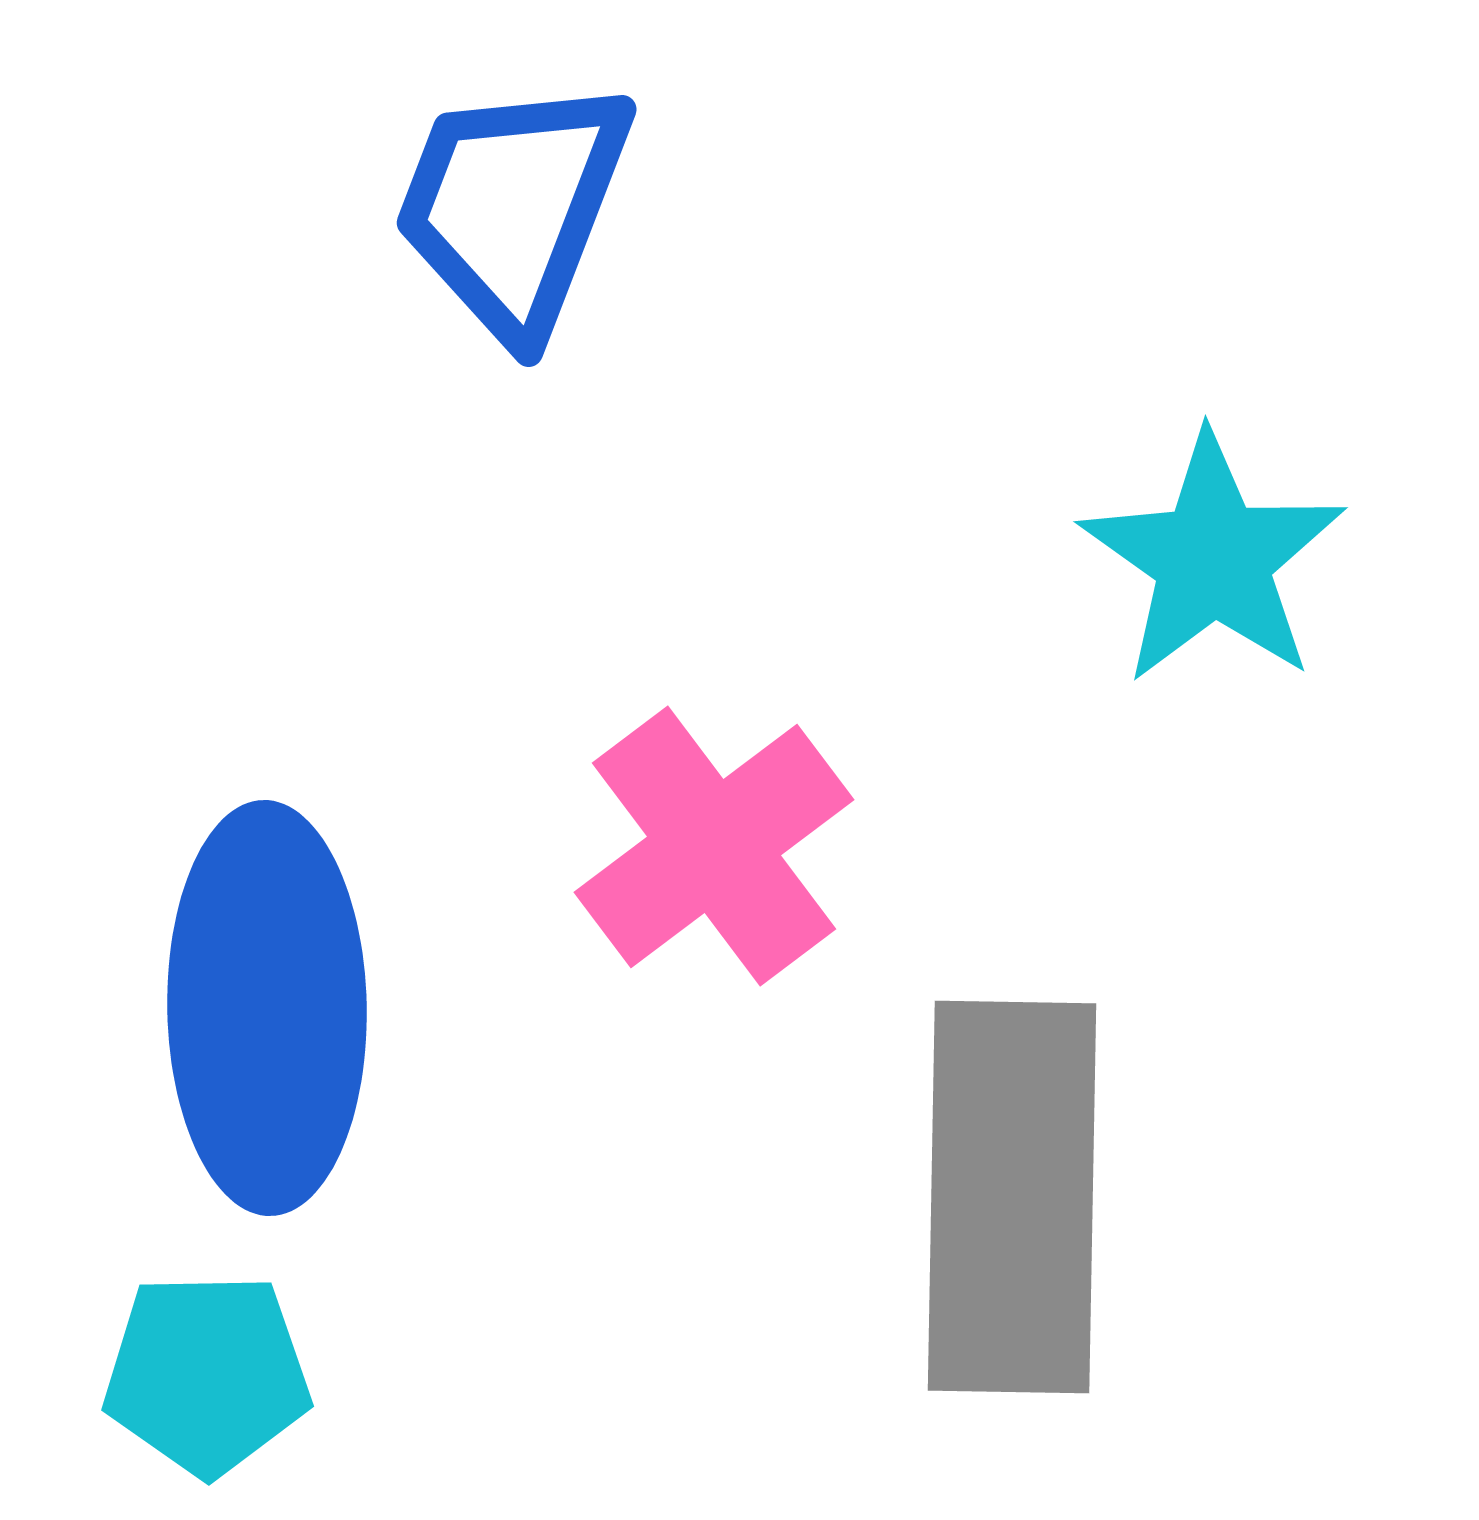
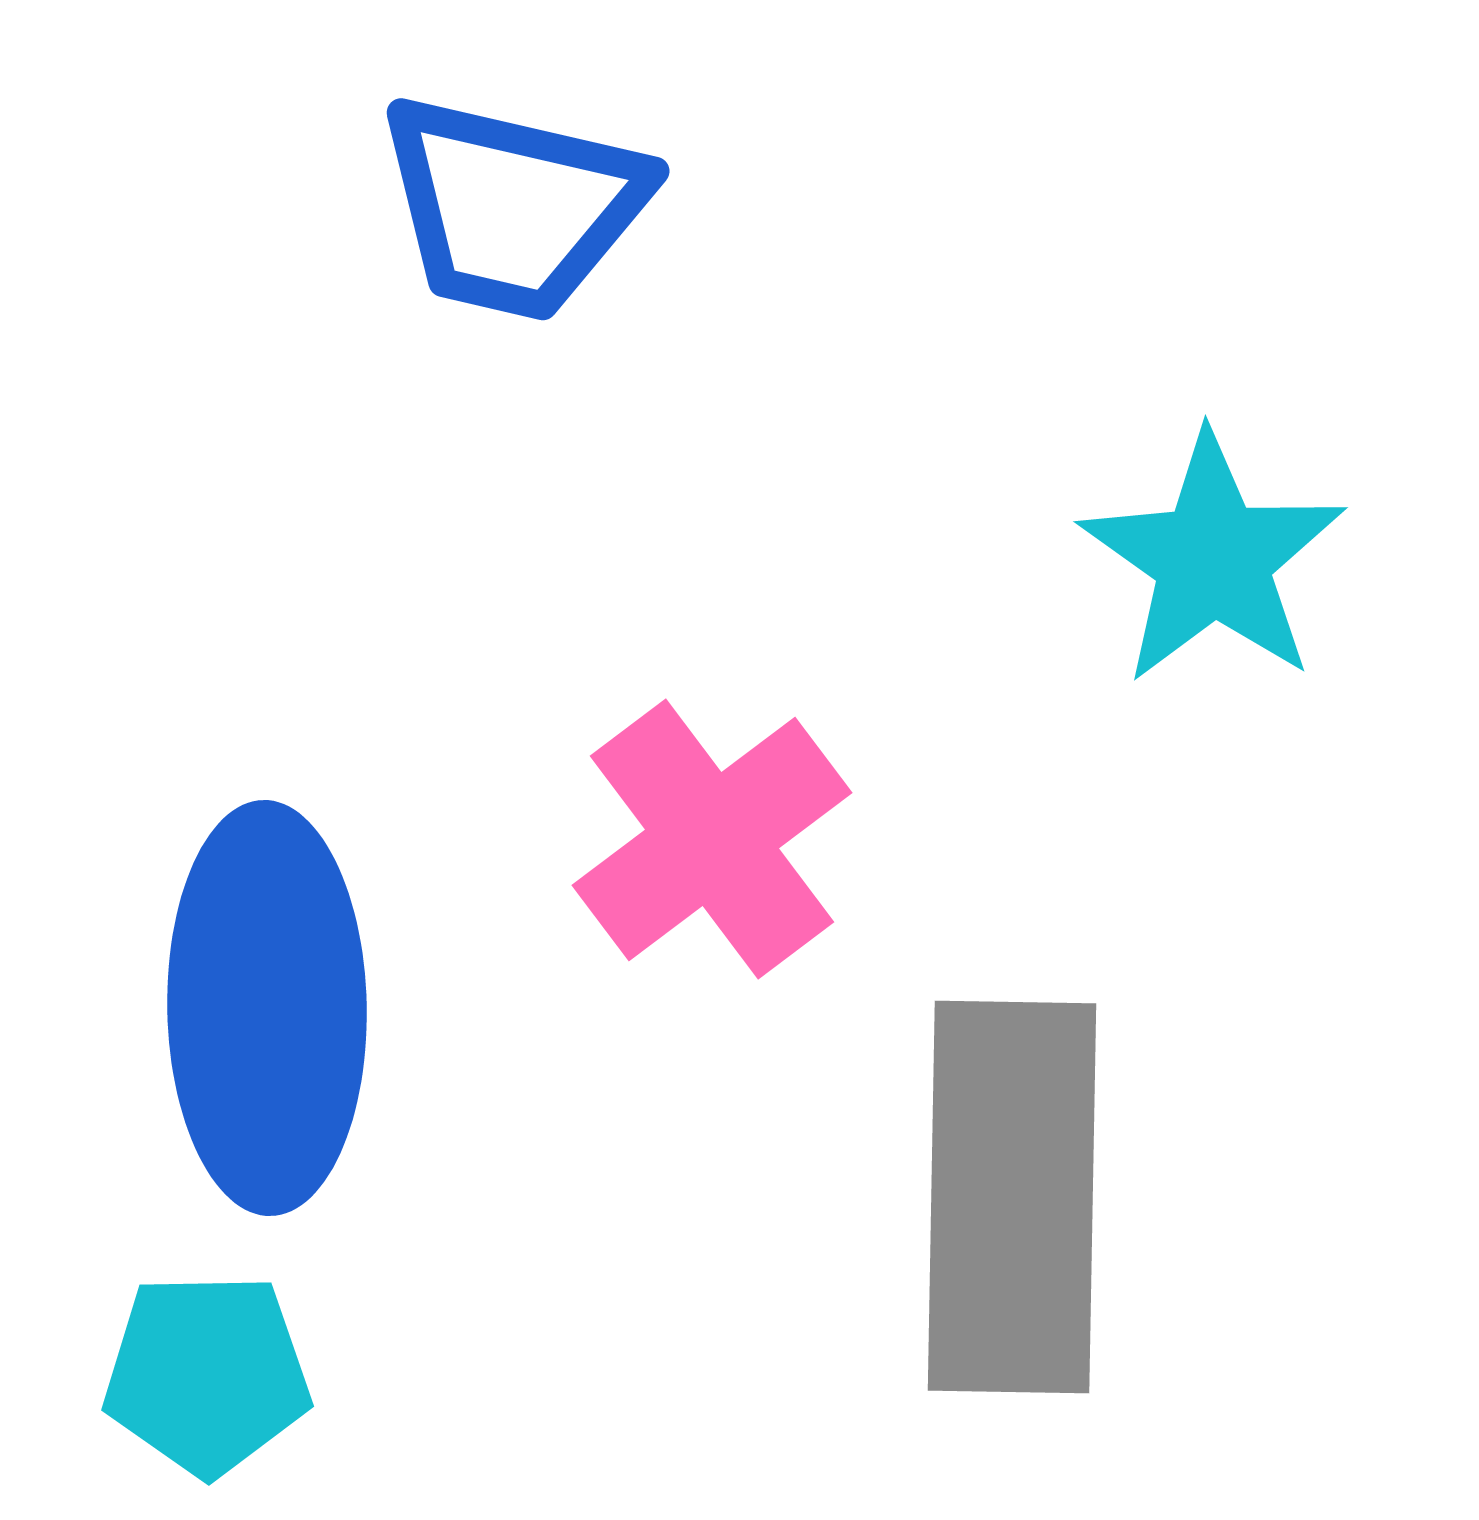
blue trapezoid: rotated 98 degrees counterclockwise
pink cross: moved 2 px left, 7 px up
